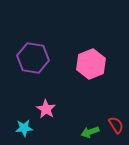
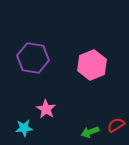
pink hexagon: moved 1 px right, 1 px down
red semicircle: rotated 90 degrees counterclockwise
